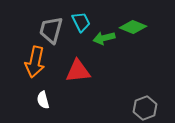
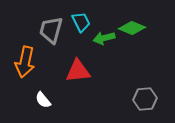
green diamond: moved 1 px left, 1 px down
orange arrow: moved 10 px left
white semicircle: rotated 24 degrees counterclockwise
gray hexagon: moved 9 px up; rotated 15 degrees clockwise
